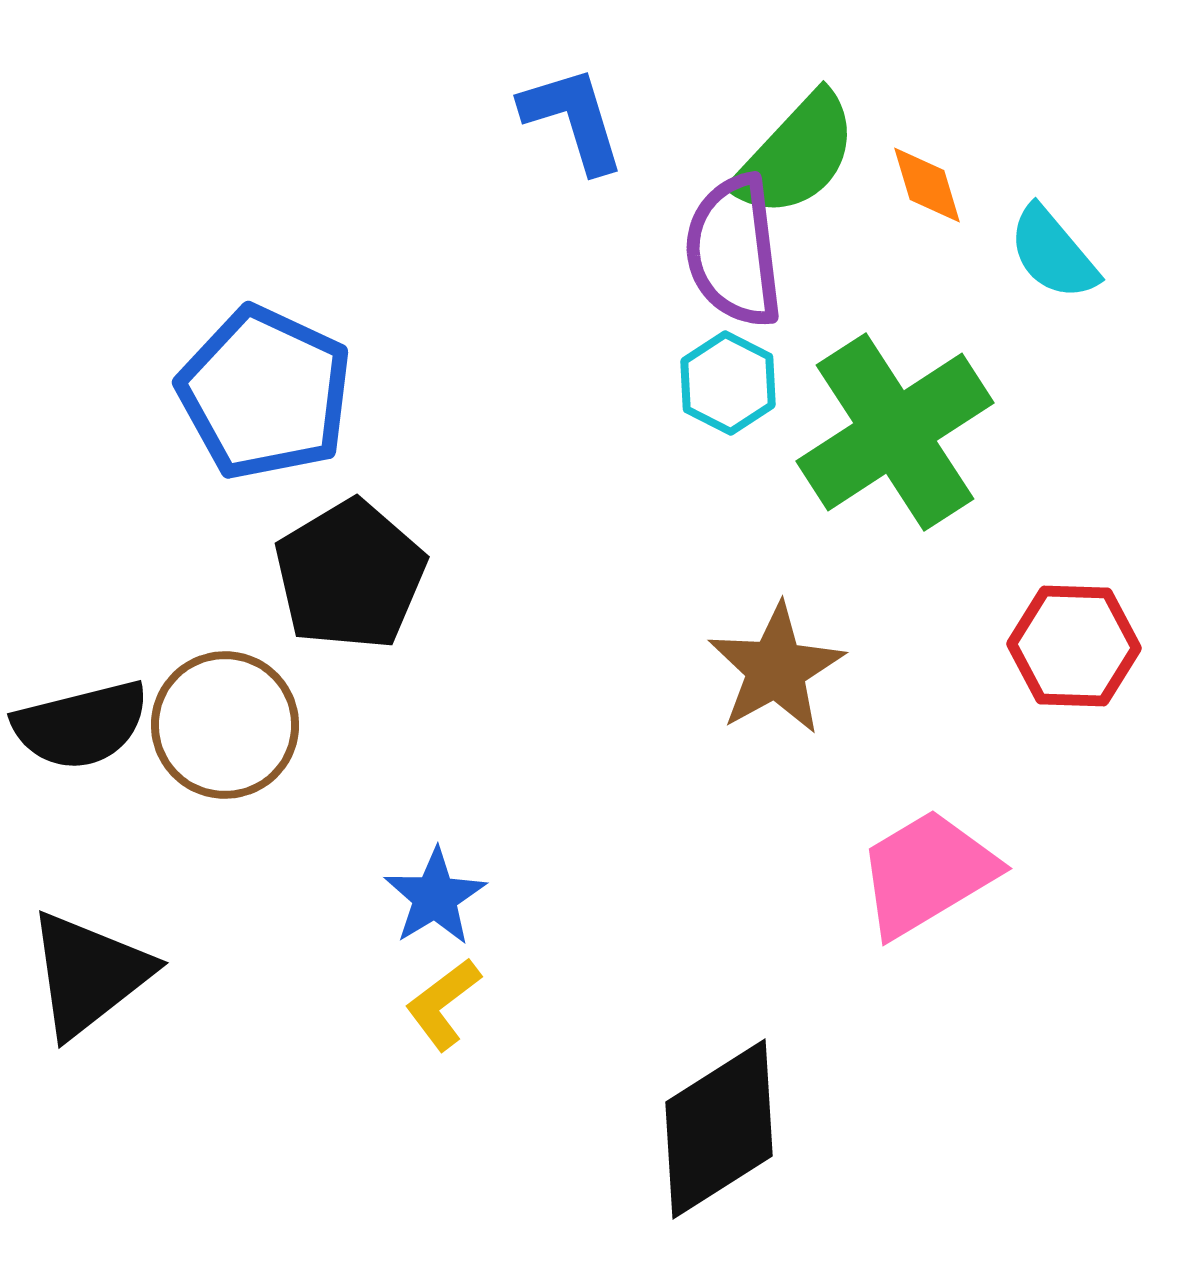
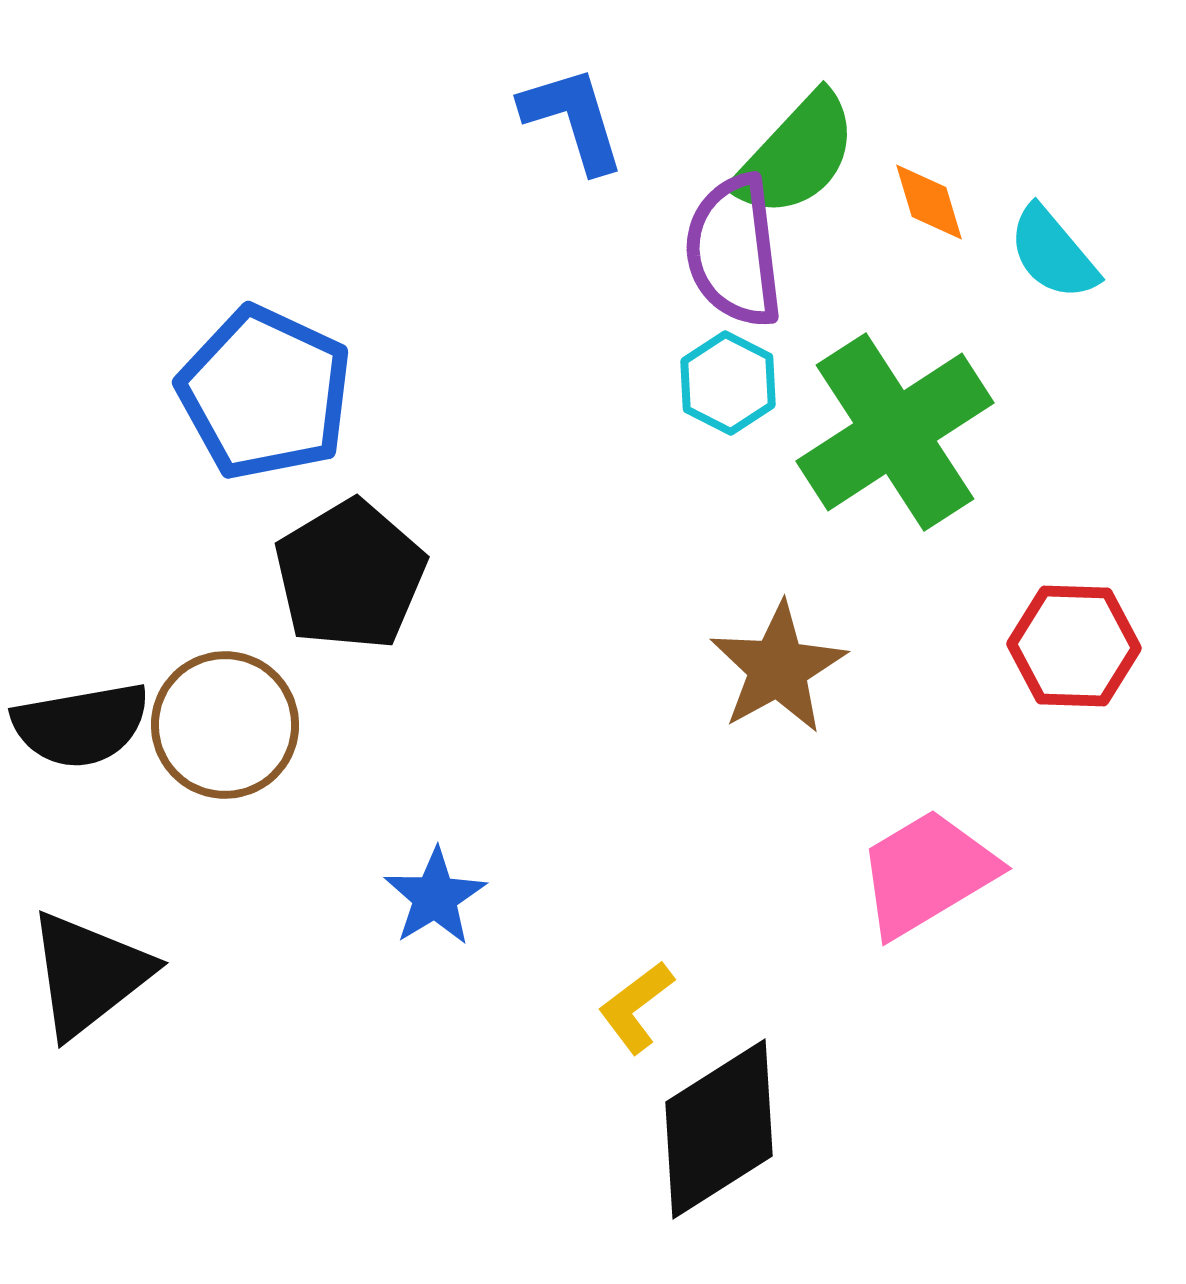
orange diamond: moved 2 px right, 17 px down
brown star: moved 2 px right, 1 px up
black semicircle: rotated 4 degrees clockwise
yellow L-shape: moved 193 px right, 3 px down
